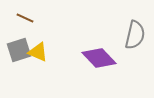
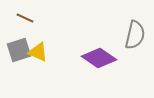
purple diamond: rotated 12 degrees counterclockwise
